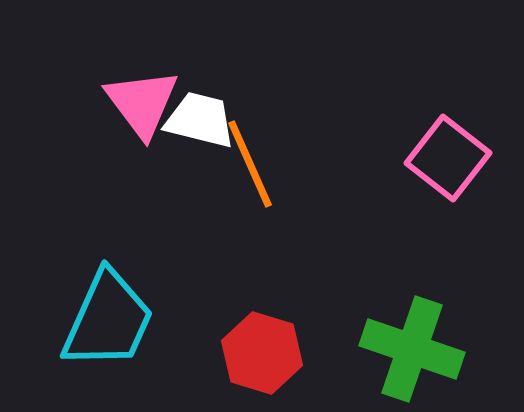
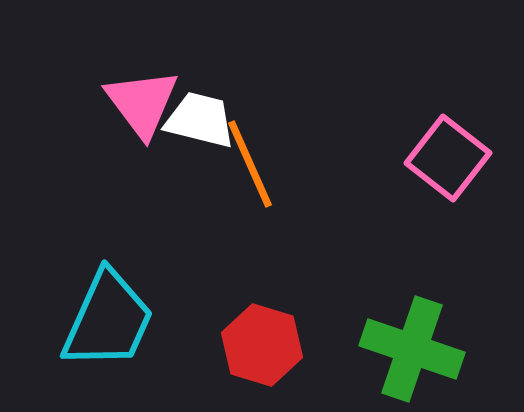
red hexagon: moved 8 px up
